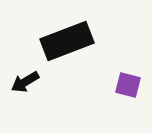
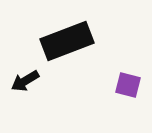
black arrow: moved 1 px up
